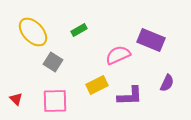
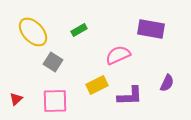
purple rectangle: moved 11 px up; rotated 12 degrees counterclockwise
red triangle: rotated 32 degrees clockwise
